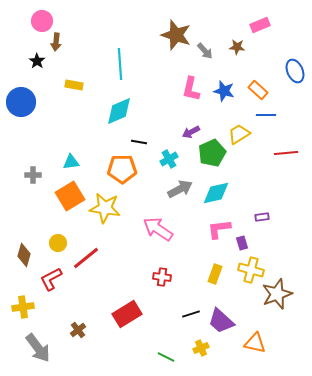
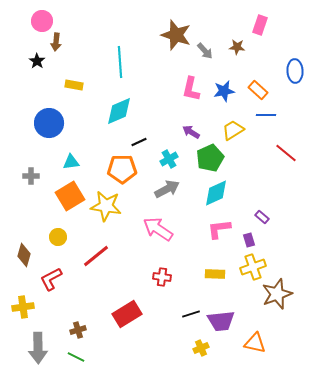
pink rectangle at (260, 25): rotated 48 degrees counterclockwise
cyan line at (120, 64): moved 2 px up
blue ellipse at (295, 71): rotated 20 degrees clockwise
blue star at (224, 91): rotated 25 degrees counterclockwise
blue circle at (21, 102): moved 28 px right, 21 px down
purple arrow at (191, 132): rotated 60 degrees clockwise
yellow trapezoid at (239, 134): moved 6 px left, 4 px up
black line at (139, 142): rotated 35 degrees counterclockwise
green pentagon at (212, 153): moved 2 px left, 5 px down
red line at (286, 153): rotated 45 degrees clockwise
gray cross at (33, 175): moved 2 px left, 1 px down
gray arrow at (180, 189): moved 13 px left
cyan diamond at (216, 193): rotated 12 degrees counterclockwise
yellow star at (105, 208): moved 1 px right, 2 px up
purple rectangle at (262, 217): rotated 48 degrees clockwise
yellow circle at (58, 243): moved 6 px up
purple rectangle at (242, 243): moved 7 px right, 3 px up
red line at (86, 258): moved 10 px right, 2 px up
yellow cross at (251, 270): moved 2 px right, 3 px up; rotated 35 degrees counterclockwise
yellow rectangle at (215, 274): rotated 72 degrees clockwise
purple trapezoid at (221, 321): rotated 48 degrees counterclockwise
brown cross at (78, 330): rotated 21 degrees clockwise
gray arrow at (38, 348): rotated 36 degrees clockwise
green line at (166, 357): moved 90 px left
